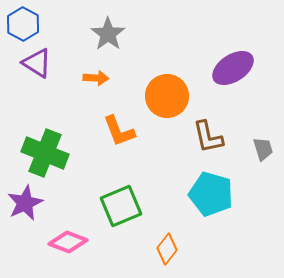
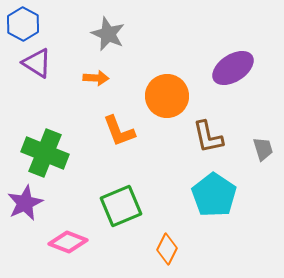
gray star: rotated 12 degrees counterclockwise
cyan pentagon: moved 3 px right, 1 px down; rotated 18 degrees clockwise
orange diamond: rotated 12 degrees counterclockwise
